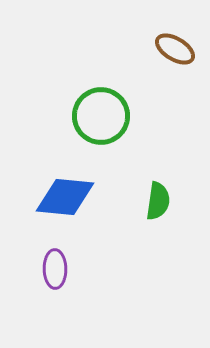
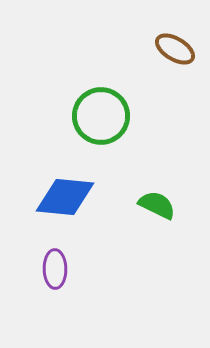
green semicircle: moved 1 px left, 4 px down; rotated 72 degrees counterclockwise
